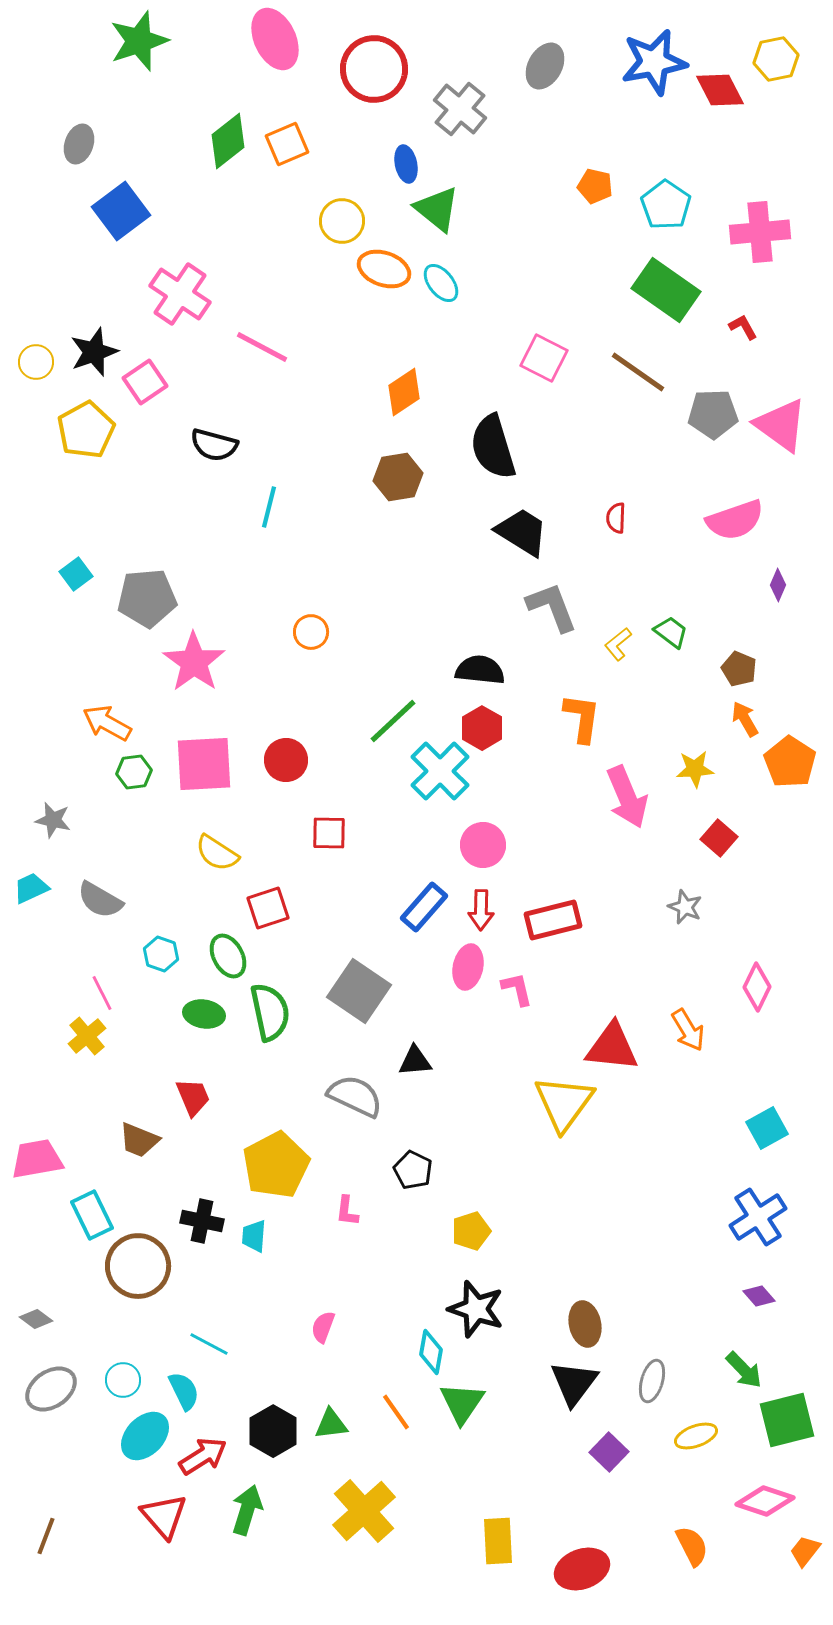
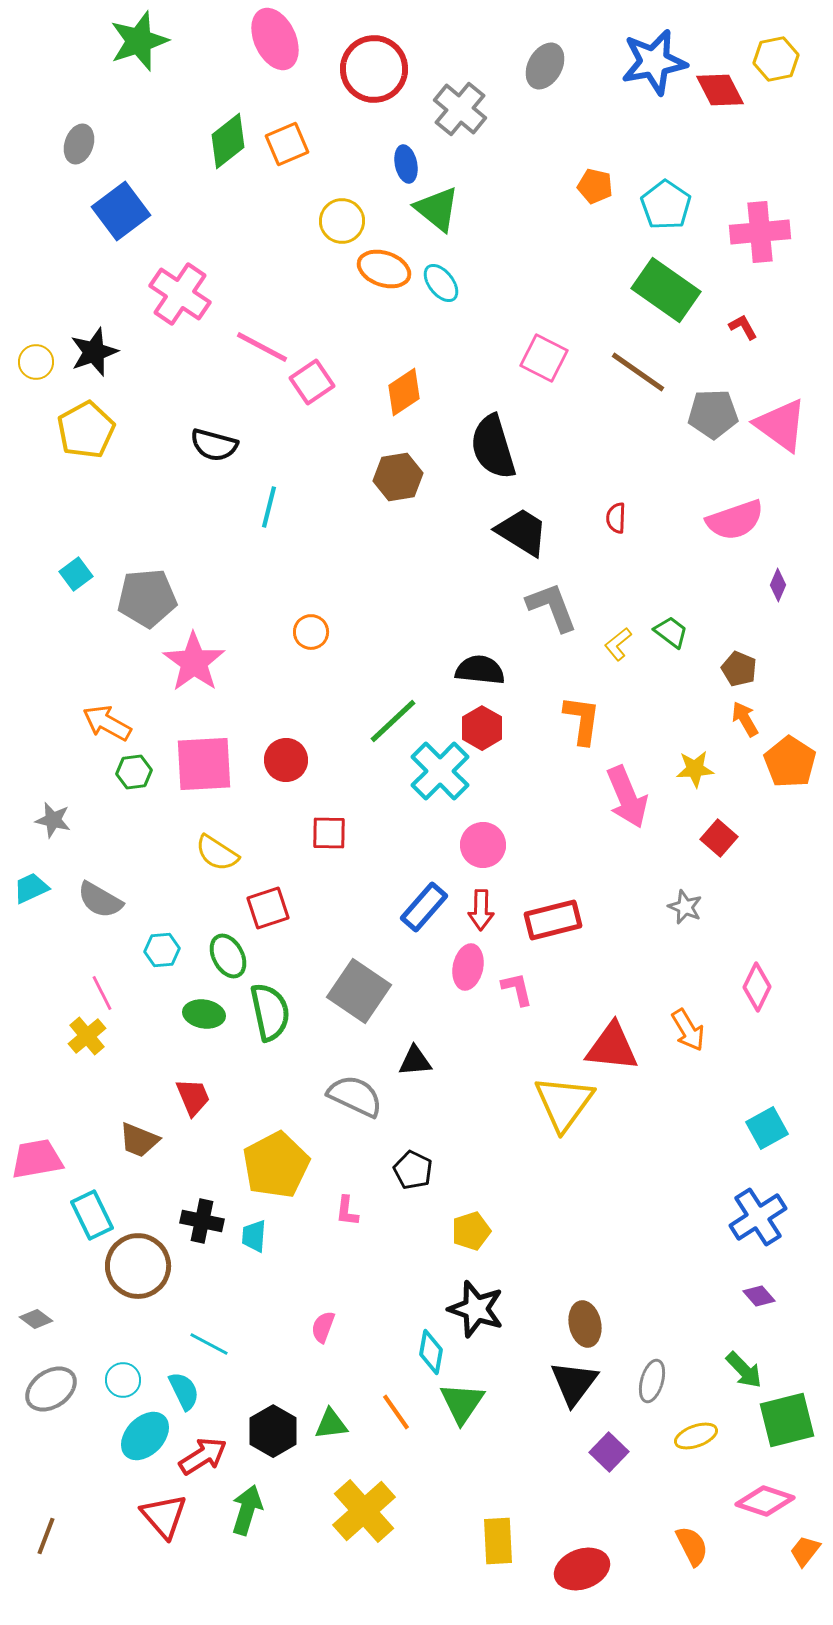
pink square at (145, 382): moved 167 px right
orange L-shape at (582, 718): moved 2 px down
cyan hexagon at (161, 954): moved 1 px right, 4 px up; rotated 24 degrees counterclockwise
